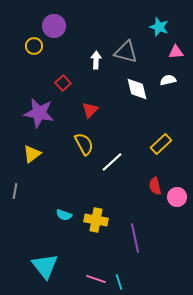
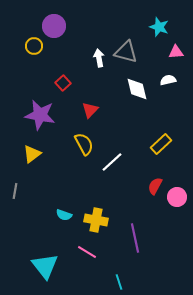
white arrow: moved 3 px right, 2 px up; rotated 12 degrees counterclockwise
purple star: moved 1 px right, 2 px down
red semicircle: rotated 42 degrees clockwise
pink line: moved 9 px left, 27 px up; rotated 12 degrees clockwise
